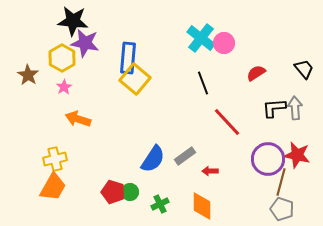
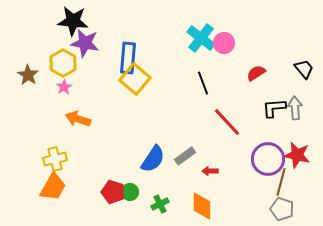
yellow hexagon: moved 1 px right, 5 px down
